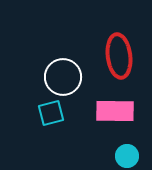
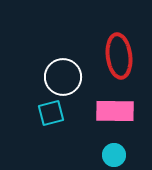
cyan circle: moved 13 px left, 1 px up
